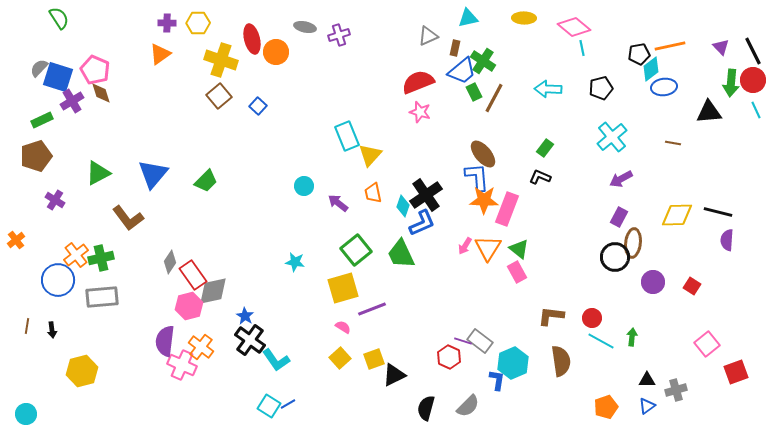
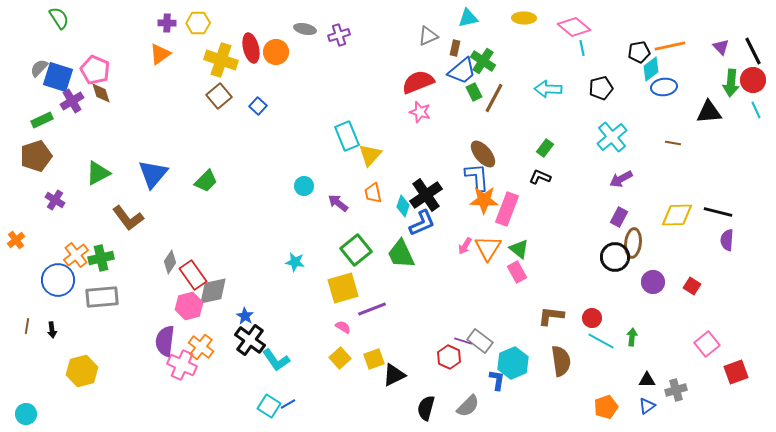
gray ellipse at (305, 27): moved 2 px down
red ellipse at (252, 39): moved 1 px left, 9 px down
black pentagon at (639, 54): moved 2 px up
